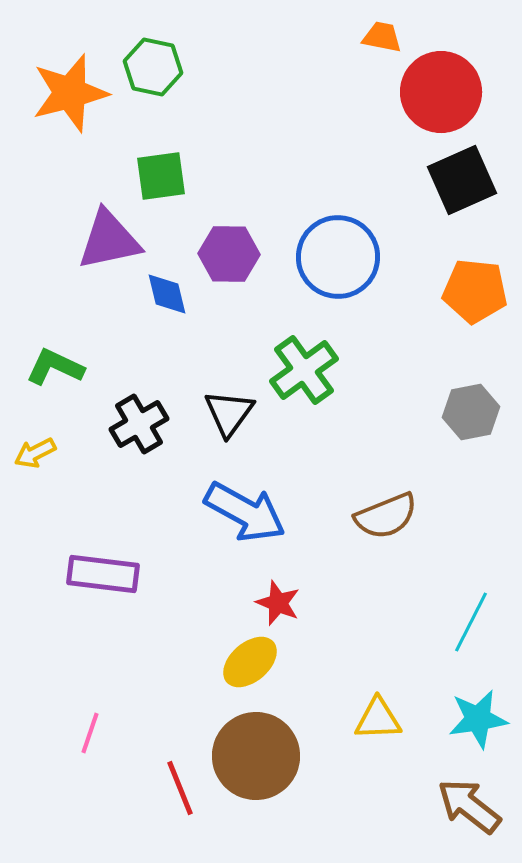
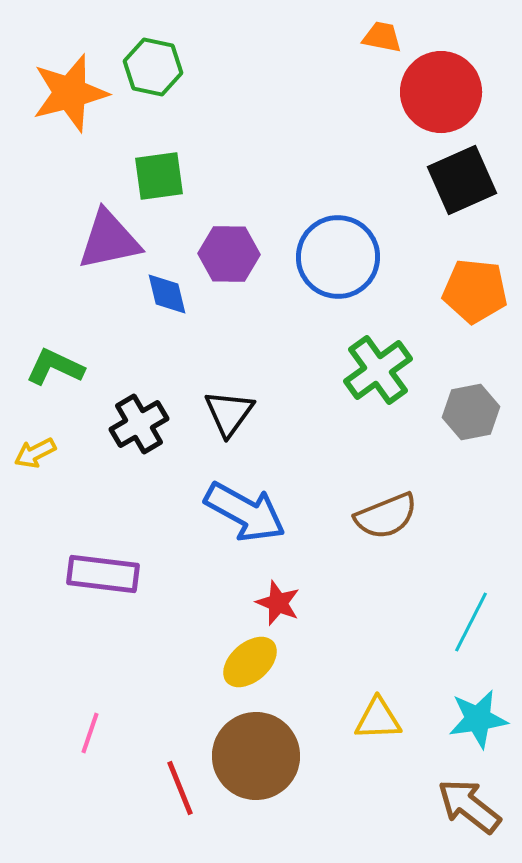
green square: moved 2 px left
green cross: moved 74 px right
